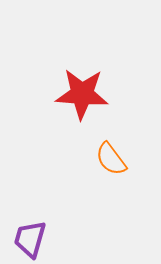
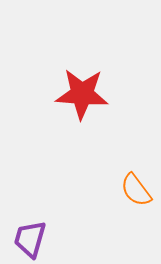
orange semicircle: moved 25 px right, 31 px down
